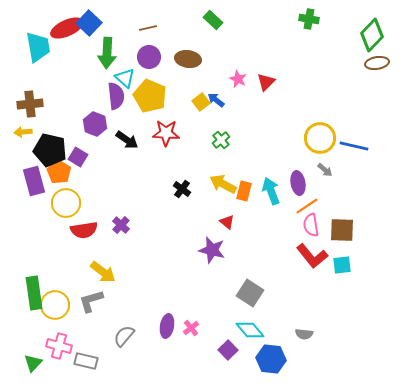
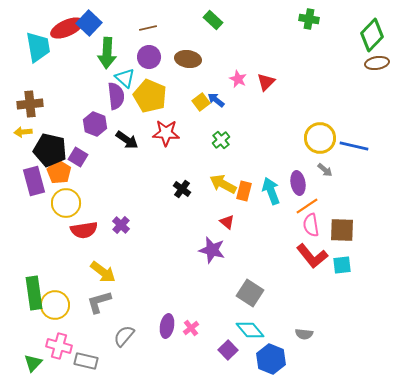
gray L-shape at (91, 301): moved 8 px right, 1 px down
blue hexagon at (271, 359): rotated 16 degrees clockwise
